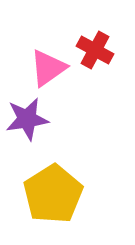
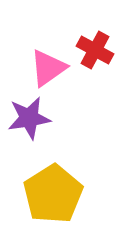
purple star: moved 2 px right, 1 px up
